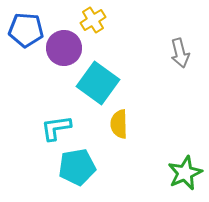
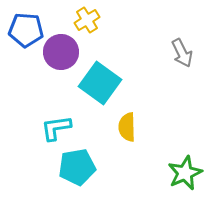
yellow cross: moved 6 px left
purple circle: moved 3 px left, 4 px down
gray arrow: moved 2 px right; rotated 12 degrees counterclockwise
cyan square: moved 2 px right
yellow semicircle: moved 8 px right, 3 px down
